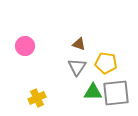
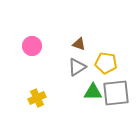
pink circle: moved 7 px right
gray triangle: rotated 24 degrees clockwise
